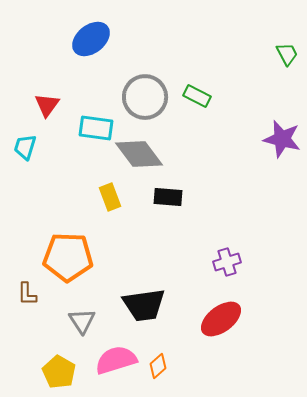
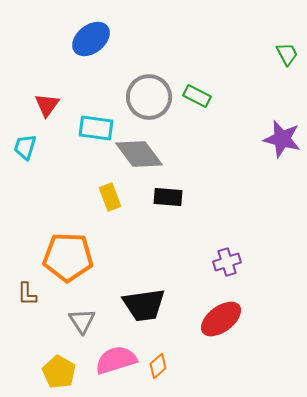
gray circle: moved 4 px right
